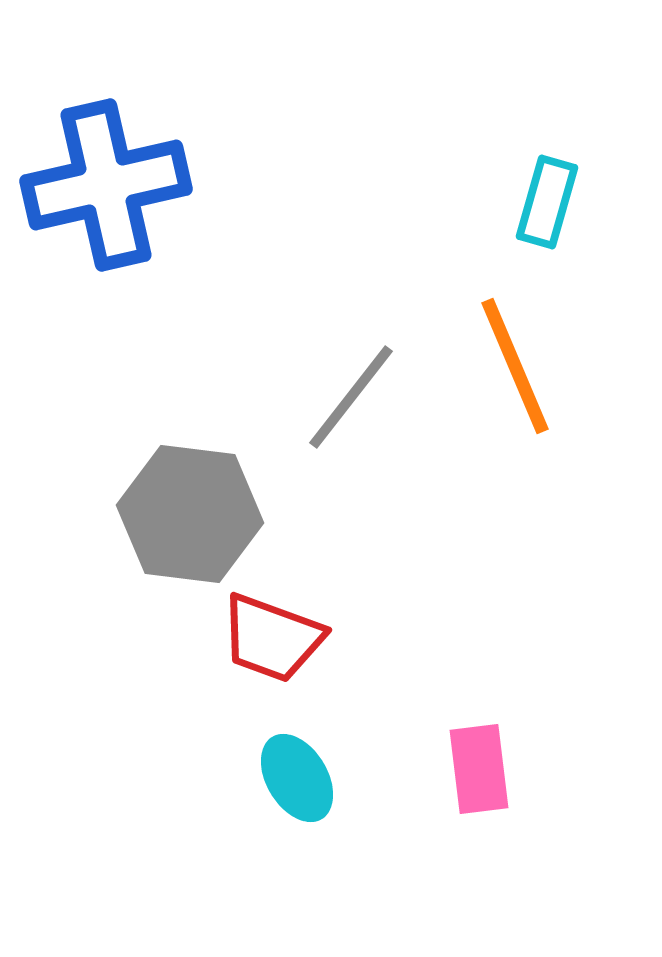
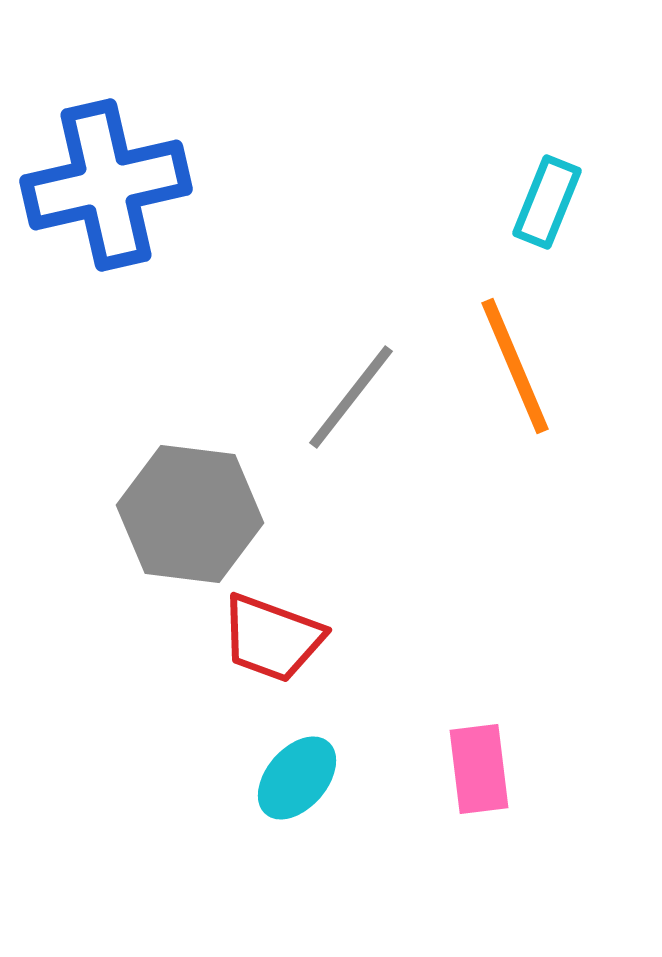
cyan rectangle: rotated 6 degrees clockwise
cyan ellipse: rotated 72 degrees clockwise
